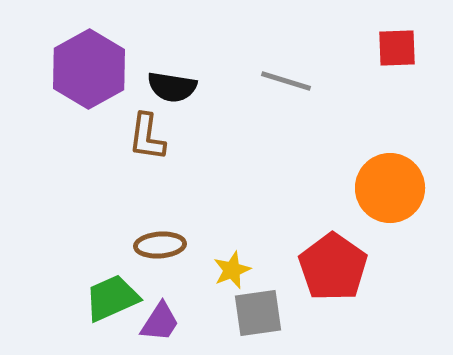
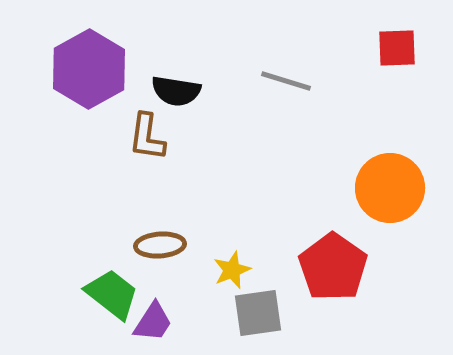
black semicircle: moved 4 px right, 4 px down
green trapezoid: moved 4 px up; rotated 62 degrees clockwise
purple trapezoid: moved 7 px left
